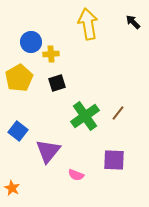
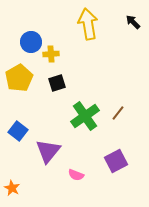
purple square: moved 2 px right, 1 px down; rotated 30 degrees counterclockwise
